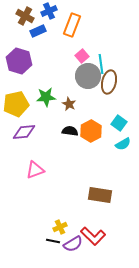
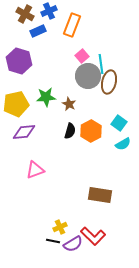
brown cross: moved 2 px up
black semicircle: rotated 98 degrees clockwise
